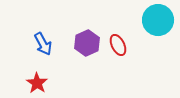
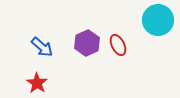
blue arrow: moved 1 px left, 3 px down; rotated 20 degrees counterclockwise
